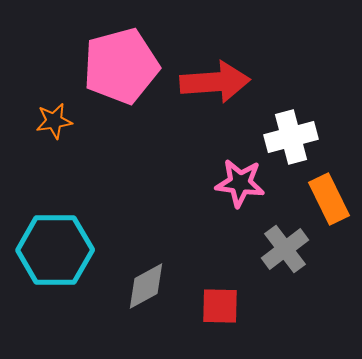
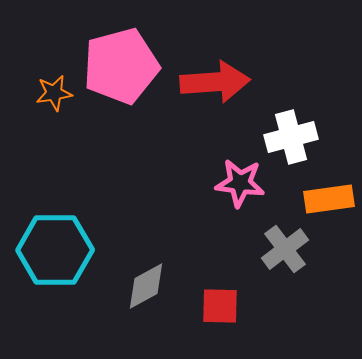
orange star: moved 28 px up
orange rectangle: rotated 72 degrees counterclockwise
